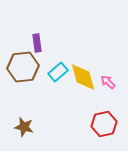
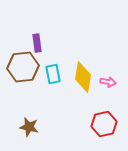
cyan rectangle: moved 5 px left, 2 px down; rotated 60 degrees counterclockwise
yellow diamond: rotated 24 degrees clockwise
pink arrow: rotated 147 degrees clockwise
brown star: moved 5 px right
